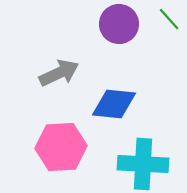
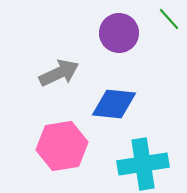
purple circle: moved 9 px down
pink hexagon: moved 1 px right, 1 px up; rotated 6 degrees counterclockwise
cyan cross: rotated 12 degrees counterclockwise
